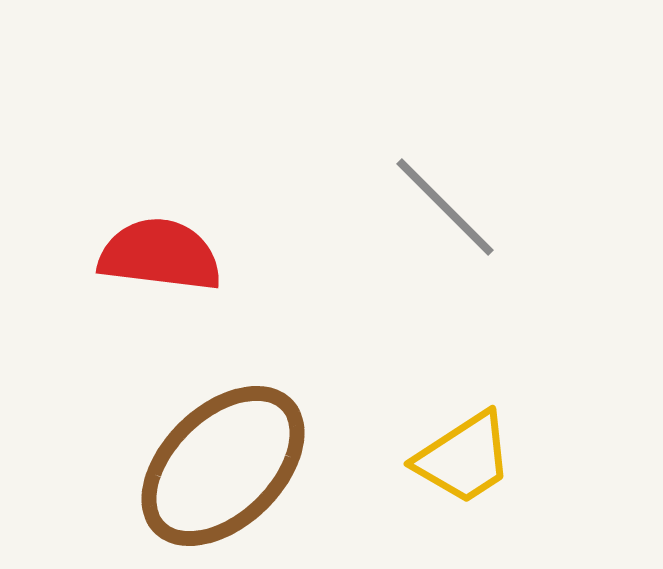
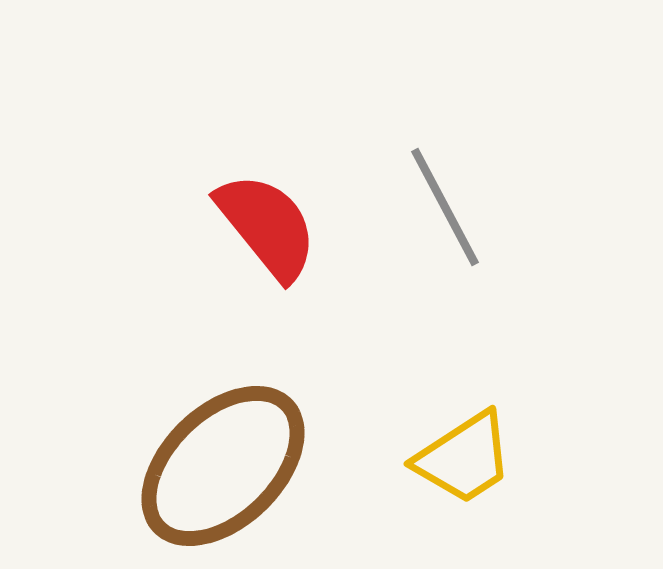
gray line: rotated 17 degrees clockwise
red semicircle: moved 107 px right, 29 px up; rotated 44 degrees clockwise
